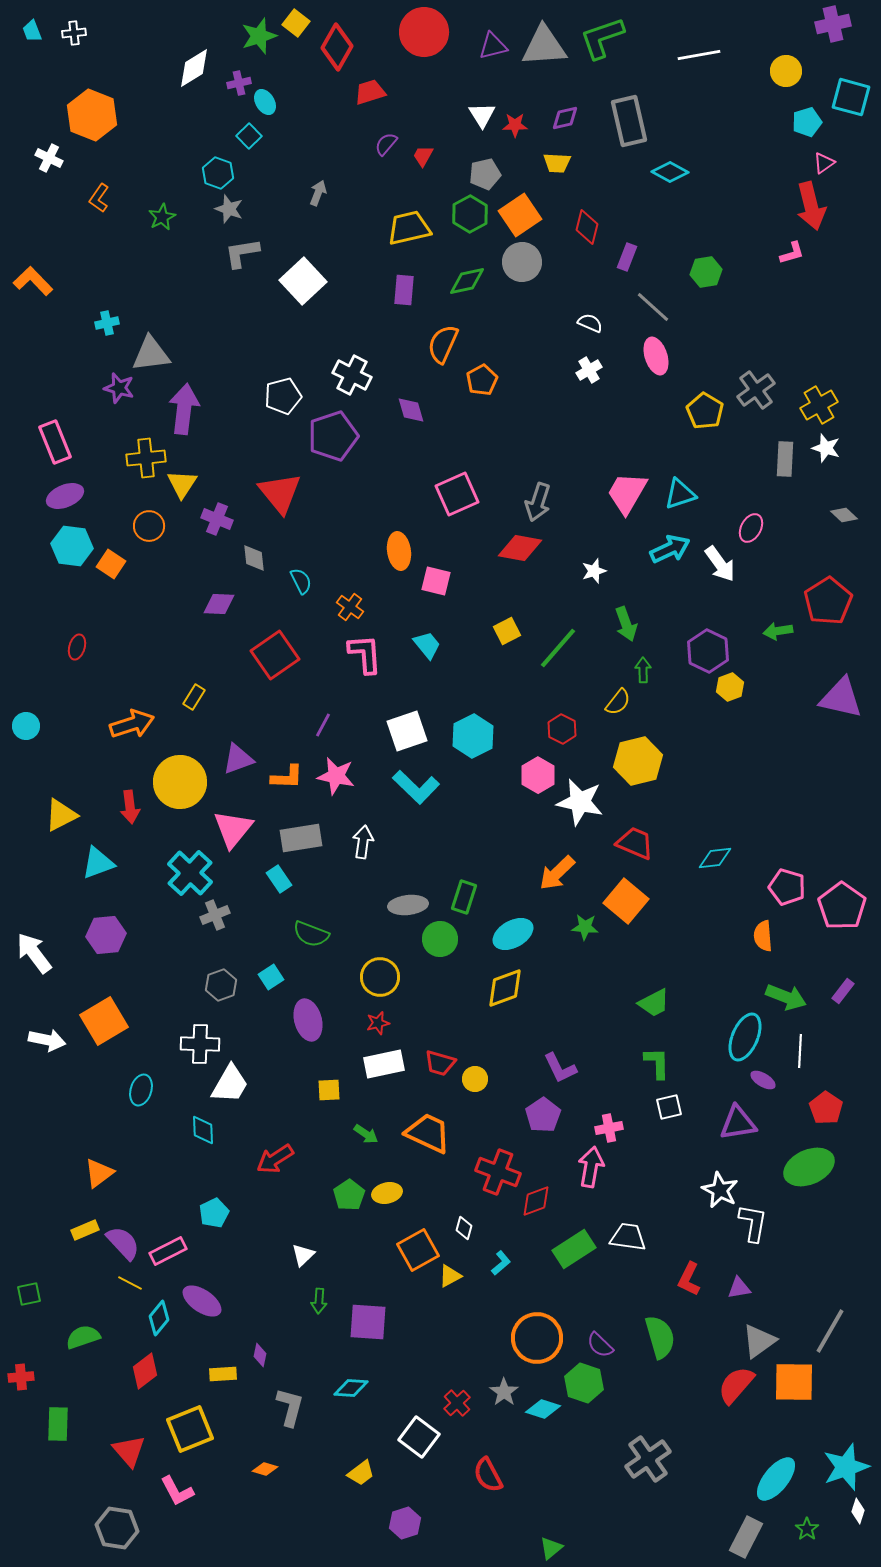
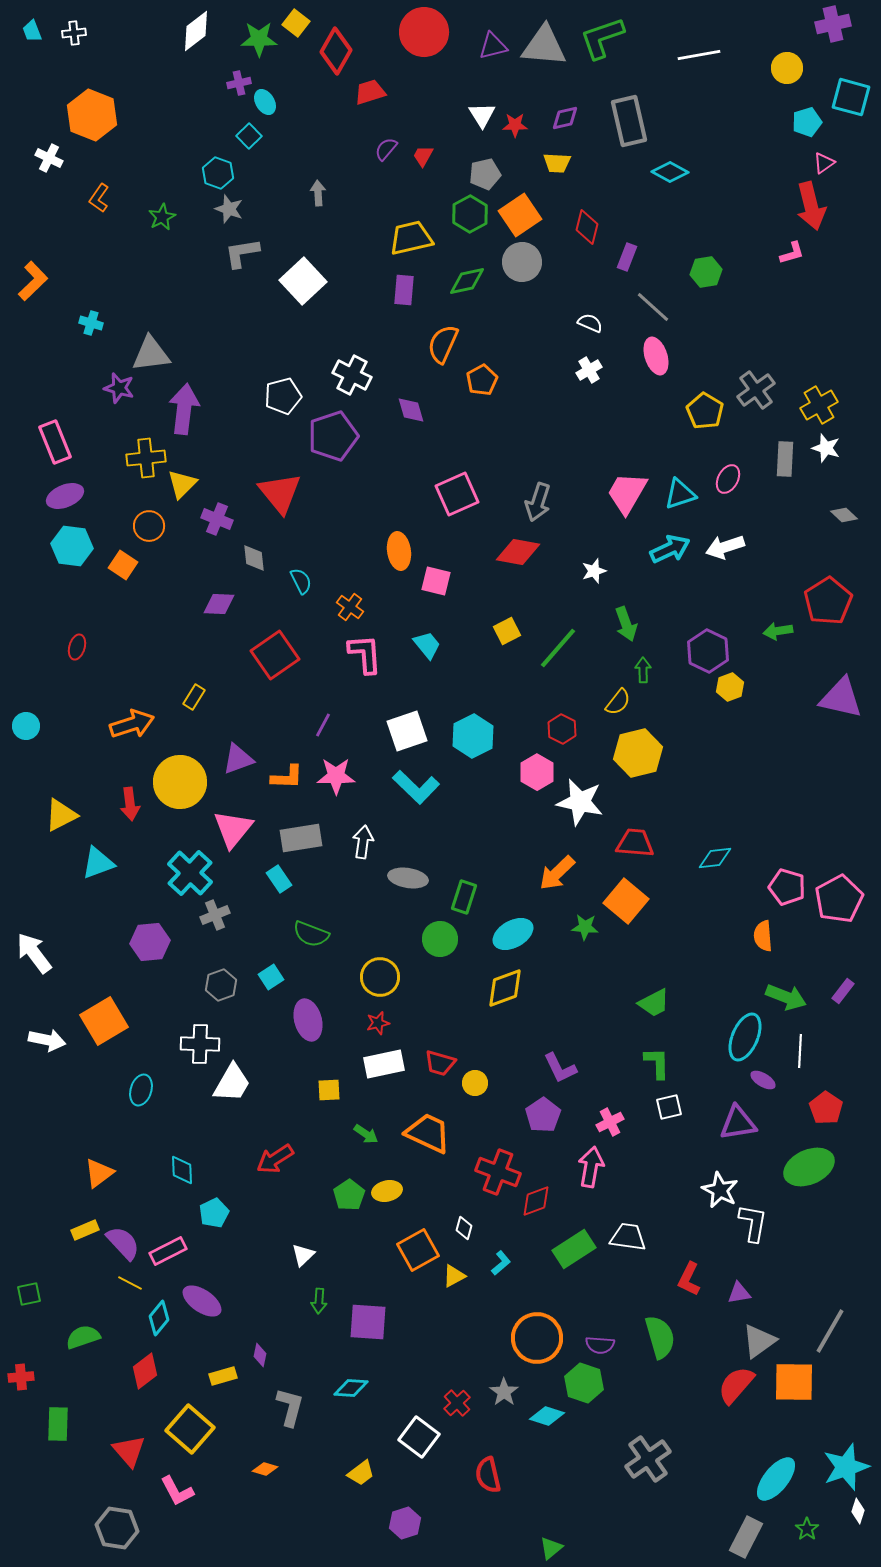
green star at (259, 36): moved 3 px down; rotated 18 degrees clockwise
gray triangle at (544, 46): rotated 9 degrees clockwise
red diamond at (337, 47): moved 1 px left, 4 px down
white diamond at (194, 68): moved 2 px right, 37 px up; rotated 6 degrees counterclockwise
yellow circle at (786, 71): moved 1 px right, 3 px up
purple semicircle at (386, 144): moved 5 px down
gray arrow at (318, 193): rotated 25 degrees counterclockwise
yellow trapezoid at (409, 228): moved 2 px right, 10 px down
orange L-shape at (33, 281): rotated 90 degrees clockwise
cyan cross at (107, 323): moved 16 px left; rotated 30 degrees clockwise
yellow triangle at (182, 484): rotated 12 degrees clockwise
pink ellipse at (751, 528): moved 23 px left, 49 px up
red diamond at (520, 548): moved 2 px left, 4 px down
orange square at (111, 564): moved 12 px right, 1 px down
white arrow at (720, 564): moved 5 px right, 17 px up; rotated 108 degrees clockwise
yellow hexagon at (638, 761): moved 8 px up
pink hexagon at (538, 775): moved 1 px left, 3 px up
pink star at (336, 776): rotated 12 degrees counterclockwise
red arrow at (130, 807): moved 3 px up
red trapezoid at (635, 843): rotated 18 degrees counterclockwise
gray ellipse at (408, 905): moved 27 px up; rotated 15 degrees clockwise
pink pentagon at (842, 906): moved 3 px left, 7 px up; rotated 9 degrees clockwise
purple hexagon at (106, 935): moved 44 px right, 7 px down
yellow circle at (475, 1079): moved 4 px down
white trapezoid at (230, 1084): moved 2 px right, 1 px up
pink cross at (609, 1128): moved 1 px right, 6 px up; rotated 16 degrees counterclockwise
cyan diamond at (203, 1130): moved 21 px left, 40 px down
yellow ellipse at (387, 1193): moved 2 px up
yellow triangle at (450, 1276): moved 4 px right
purple triangle at (739, 1288): moved 5 px down
purple semicircle at (600, 1345): rotated 40 degrees counterclockwise
yellow rectangle at (223, 1374): moved 2 px down; rotated 12 degrees counterclockwise
cyan diamond at (543, 1409): moved 4 px right, 7 px down
yellow square at (190, 1429): rotated 27 degrees counterclockwise
red semicircle at (488, 1475): rotated 15 degrees clockwise
